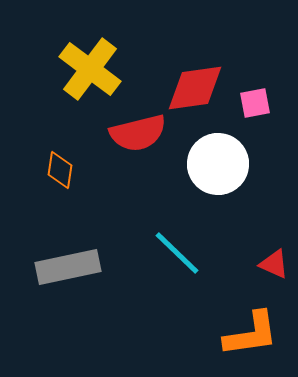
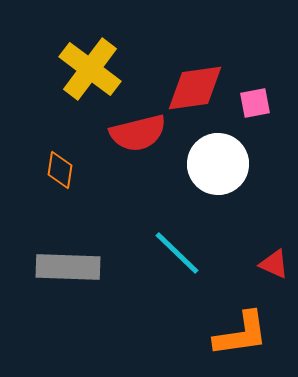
gray rectangle: rotated 14 degrees clockwise
orange L-shape: moved 10 px left
